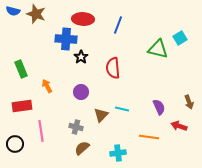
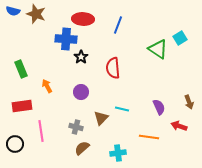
green triangle: rotated 20 degrees clockwise
brown triangle: moved 3 px down
